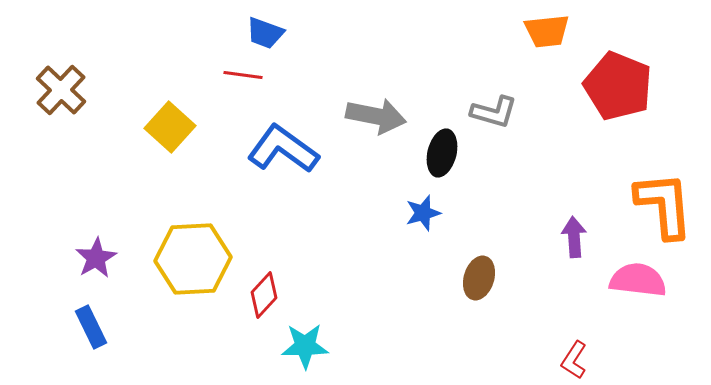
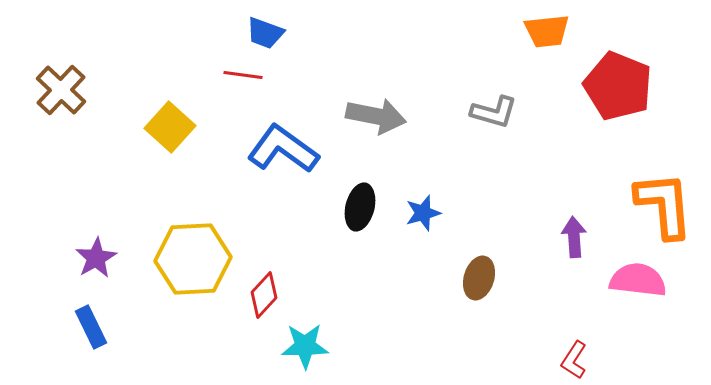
black ellipse: moved 82 px left, 54 px down
